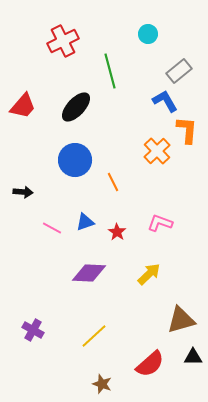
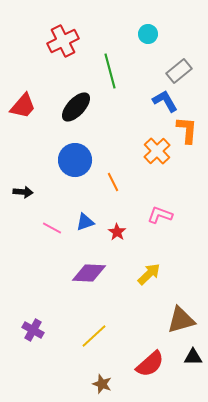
pink L-shape: moved 8 px up
